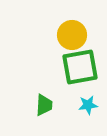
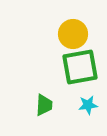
yellow circle: moved 1 px right, 1 px up
